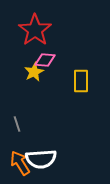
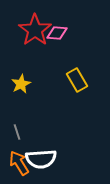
pink diamond: moved 12 px right, 27 px up
yellow star: moved 13 px left, 12 px down
yellow rectangle: moved 4 px left, 1 px up; rotated 30 degrees counterclockwise
gray line: moved 8 px down
orange arrow: moved 1 px left
